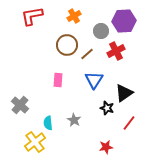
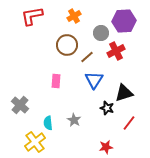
gray circle: moved 2 px down
brown line: moved 3 px down
pink rectangle: moved 2 px left, 1 px down
black triangle: rotated 18 degrees clockwise
